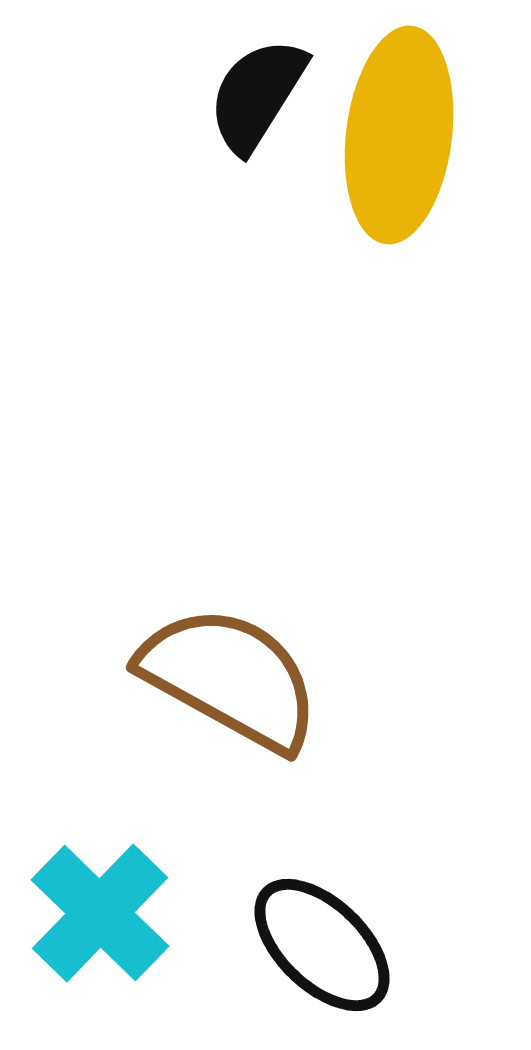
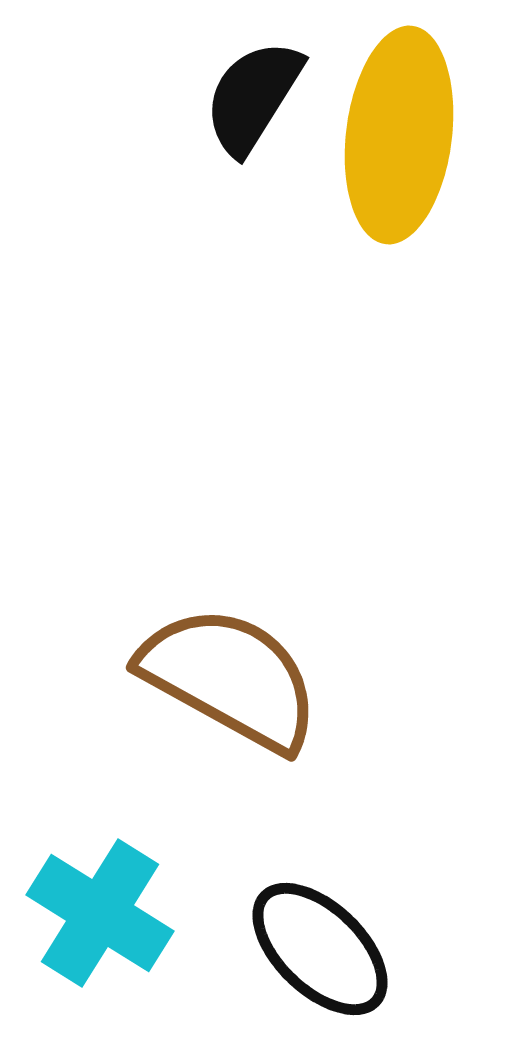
black semicircle: moved 4 px left, 2 px down
cyan cross: rotated 12 degrees counterclockwise
black ellipse: moved 2 px left, 4 px down
